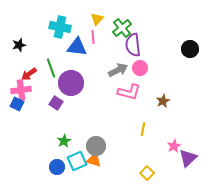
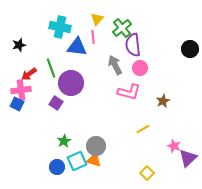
gray arrow: moved 3 px left, 5 px up; rotated 90 degrees counterclockwise
yellow line: rotated 48 degrees clockwise
pink star: rotated 24 degrees counterclockwise
